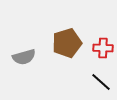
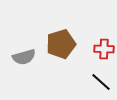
brown pentagon: moved 6 px left, 1 px down
red cross: moved 1 px right, 1 px down
